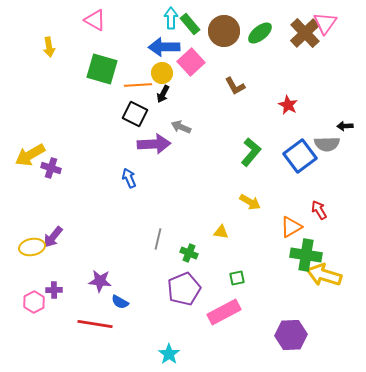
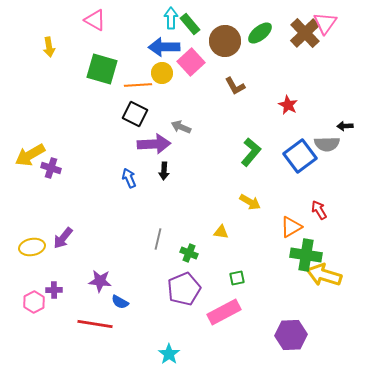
brown circle at (224, 31): moved 1 px right, 10 px down
black arrow at (163, 94): moved 1 px right, 77 px down; rotated 24 degrees counterclockwise
purple arrow at (53, 237): moved 10 px right, 1 px down
